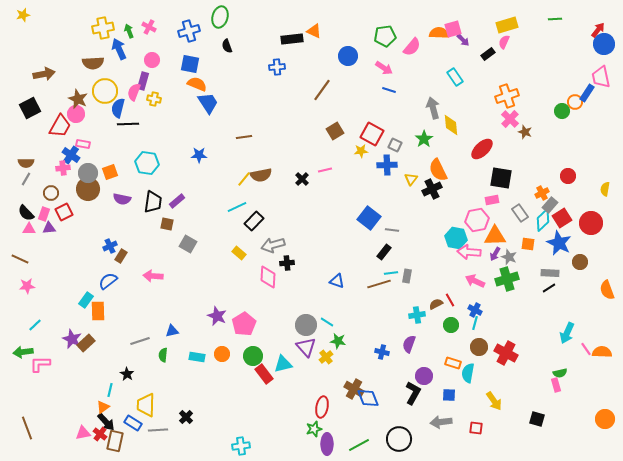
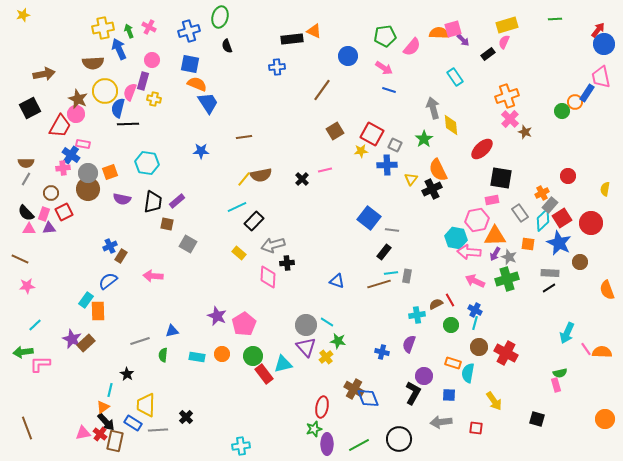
pink semicircle at (134, 92): moved 4 px left
blue star at (199, 155): moved 2 px right, 4 px up
